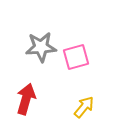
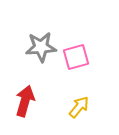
red arrow: moved 1 px left, 2 px down
yellow arrow: moved 5 px left
